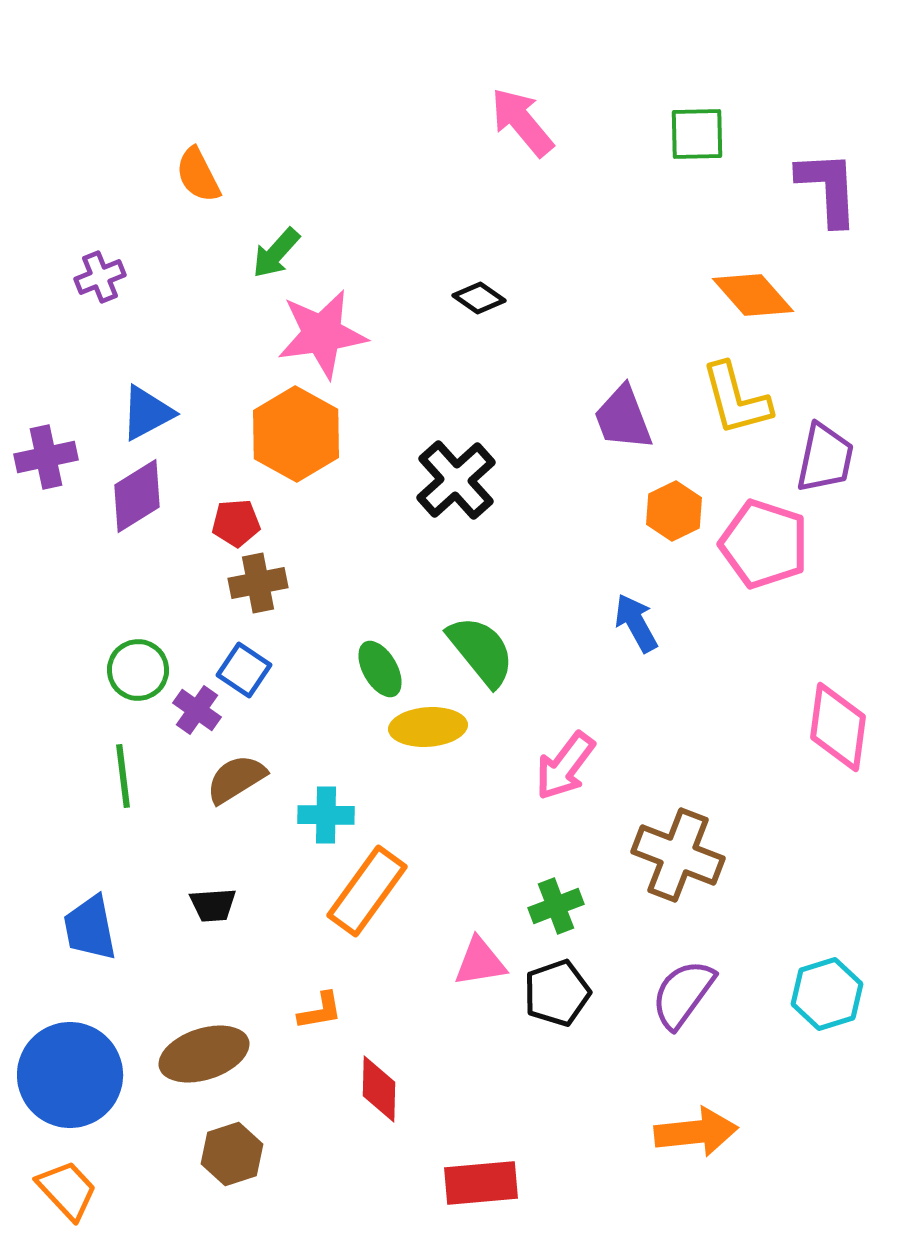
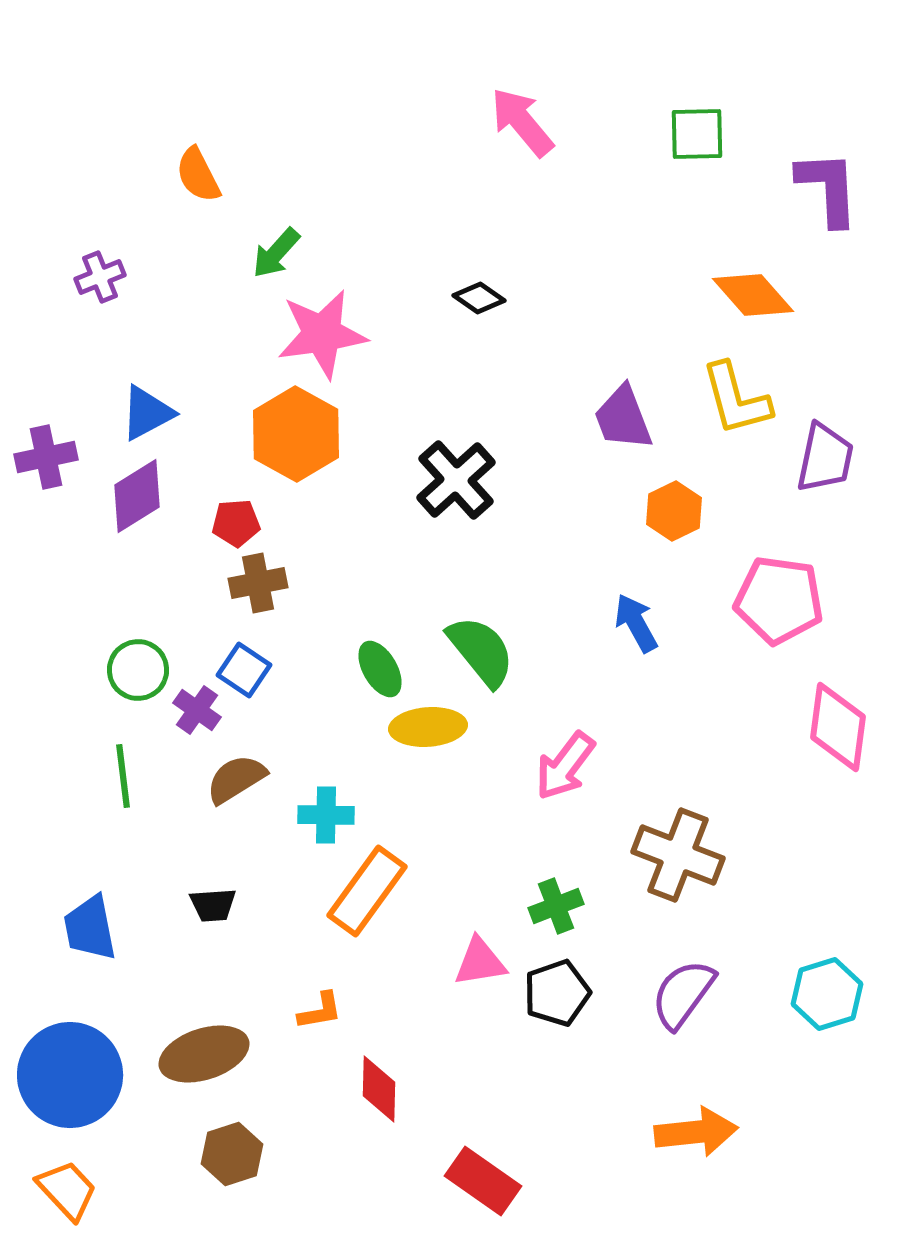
pink pentagon at (764, 544): moved 15 px right, 56 px down; rotated 10 degrees counterclockwise
red rectangle at (481, 1183): moved 2 px right, 2 px up; rotated 40 degrees clockwise
